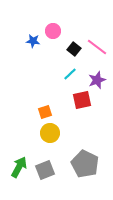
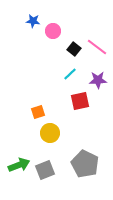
blue star: moved 20 px up
purple star: moved 1 px right; rotated 18 degrees clockwise
red square: moved 2 px left, 1 px down
orange square: moved 7 px left
green arrow: moved 2 px up; rotated 40 degrees clockwise
